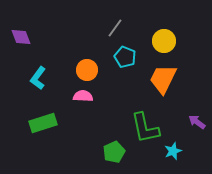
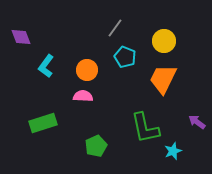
cyan L-shape: moved 8 px right, 12 px up
green pentagon: moved 18 px left, 6 px up
